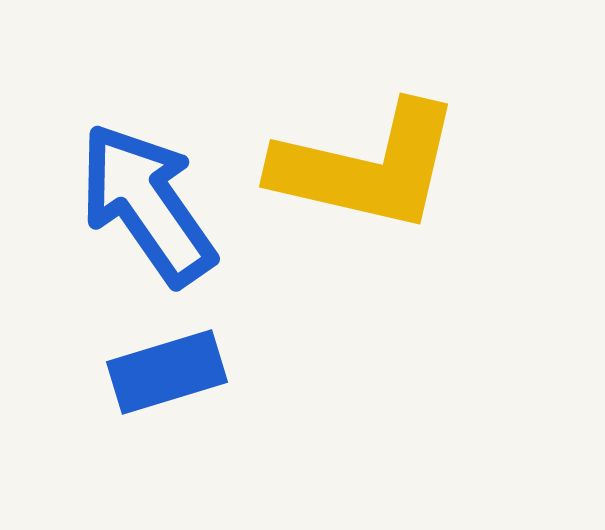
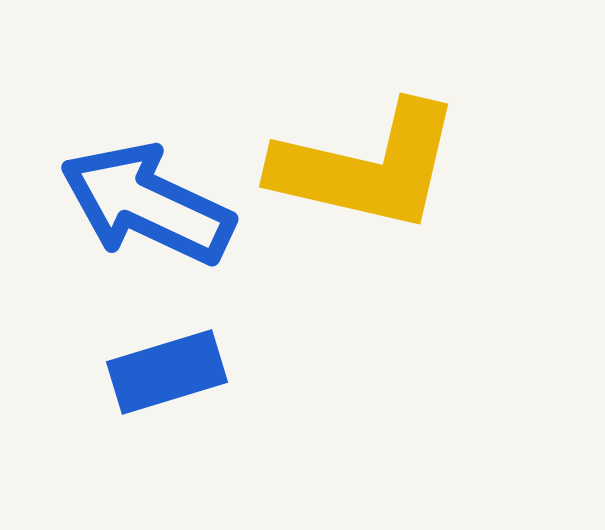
blue arrow: rotated 30 degrees counterclockwise
